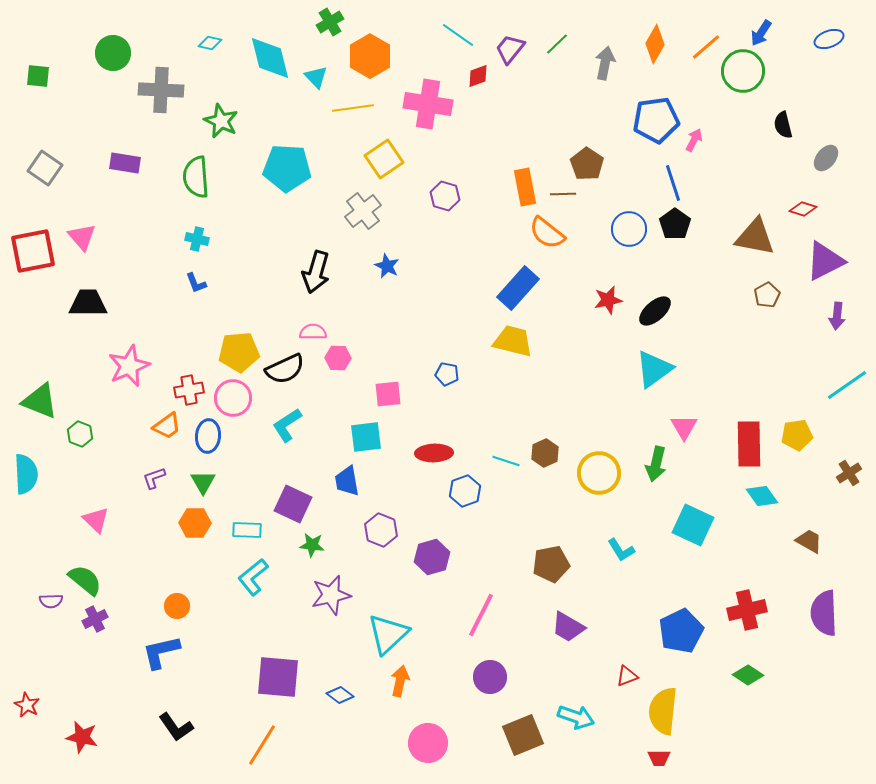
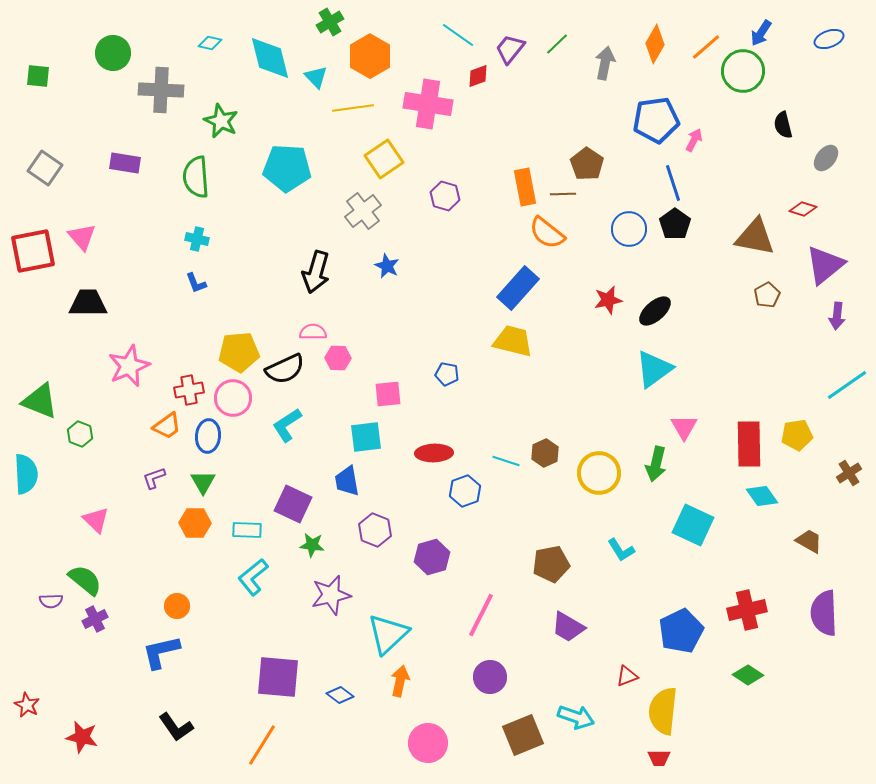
purple triangle at (825, 261): moved 4 px down; rotated 12 degrees counterclockwise
purple hexagon at (381, 530): moved 6 px left
